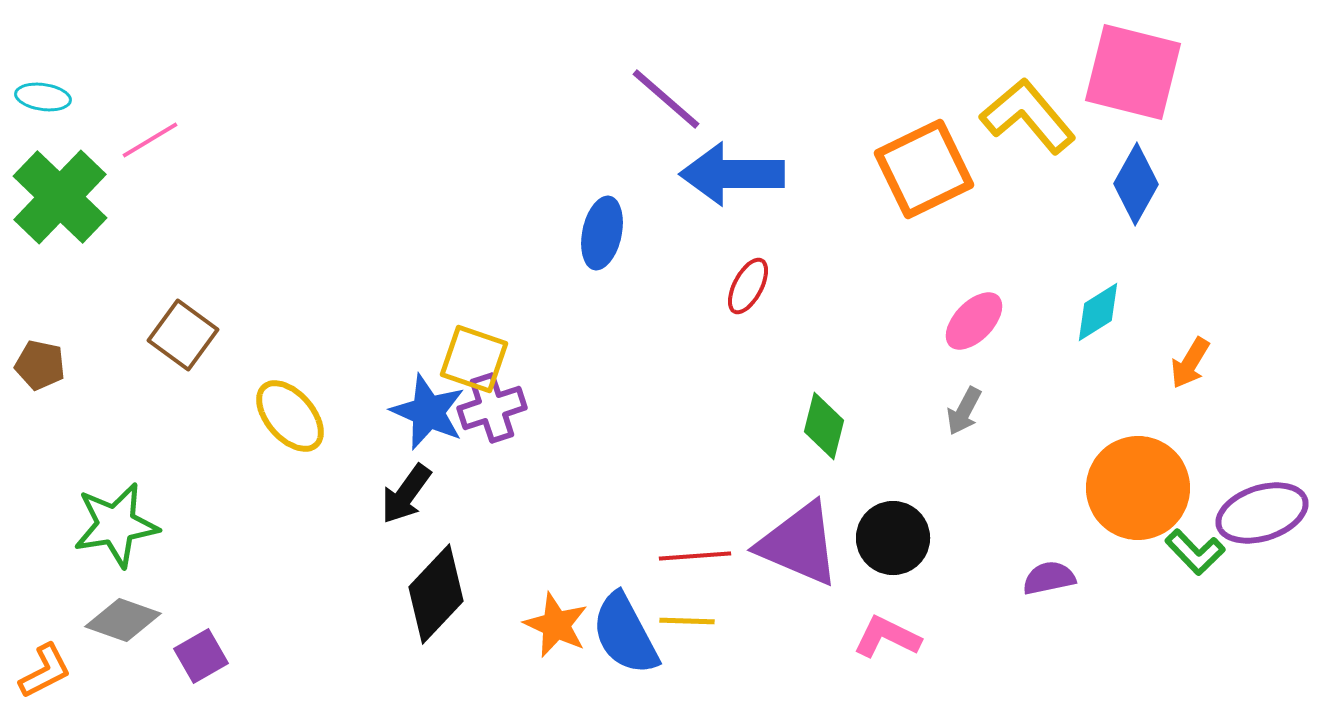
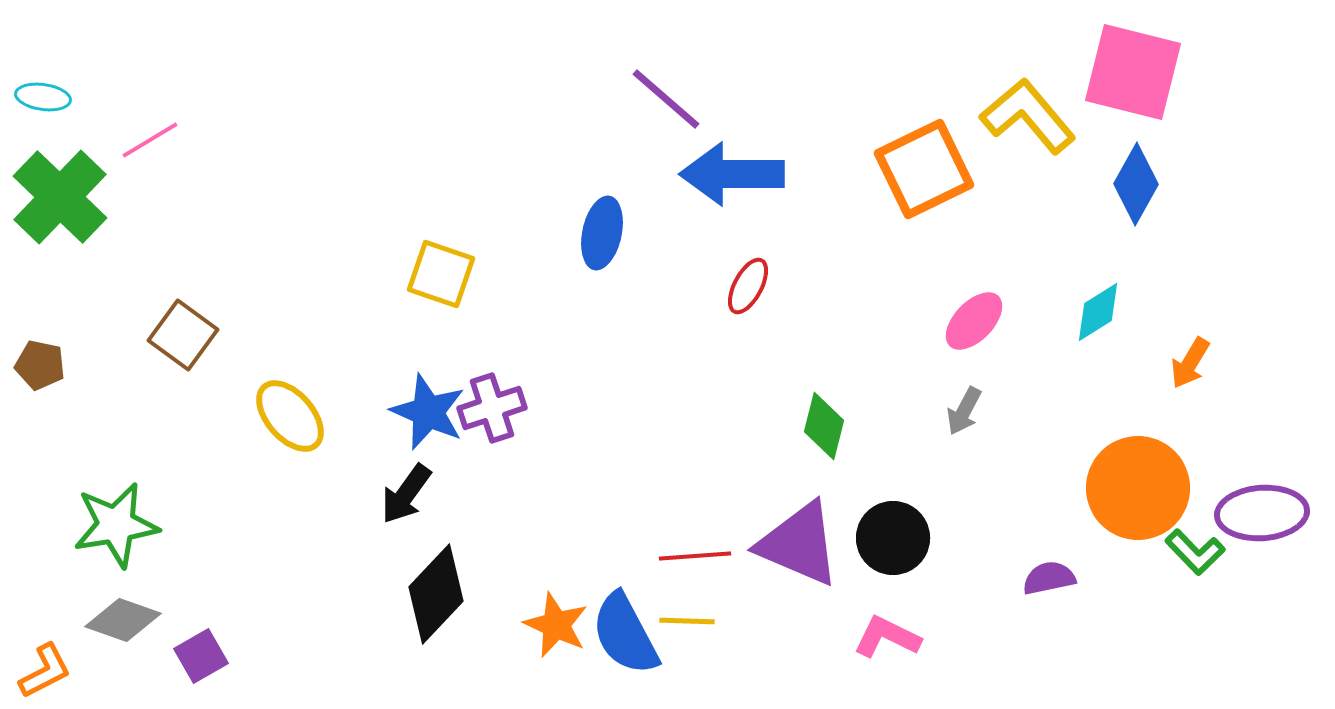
yellow square: moved 33 px left, 85 px up
purple ellipse: rotated 14 degrees clockwise
